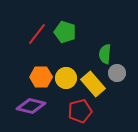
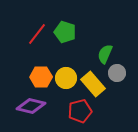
green semicircle: rotated 18 degrees clockwise
